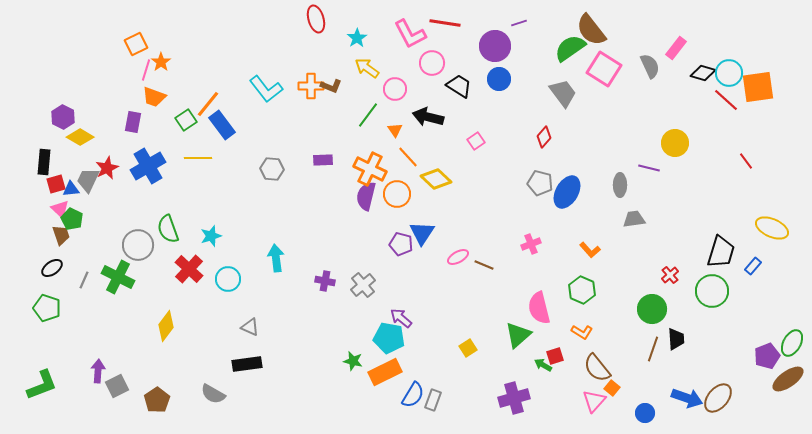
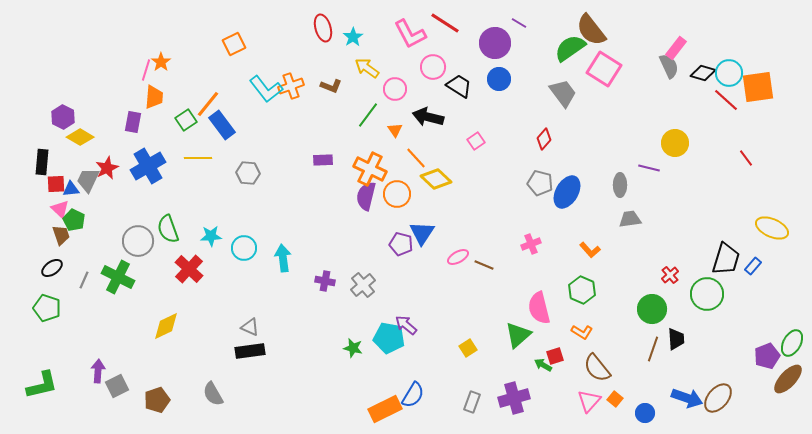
red ellipse at (316, 19): moved 7 px right, 9 px down
red line at (445, 23): rotated 24 degrees clockwise
purple line at (519, 23): rotated 49 degrees clockwise
cyan star at (357, 38): moved 4 px left, 1 px up
orange square at (136, 44): moved 98 px right
purple circle at (495, 46): moved 3 px up
pink circle at (432, 63): moved 1 px right, 4 px down
gray semicircle at (650, 66): moved 19 px right
orange cross at (311, 86): moved 20 px left; rotated 20 degrees counterclockwise
orange trapezoid at (154, 97): rotated 105 degrees counterclockwise
red diamond at (544, 137): moved 2 px down
orange line at (408, 157): moved 8 px right, 1 px down
red line at (746, 161): moved 3 px up
black rectangle at (44, 162): moved 2 px left
gray hexagon at (272, 169): moved 24 px left, 4 px down
red square at (56, 184): rotated 12 degrees clockwise
green pentagon at (72, 219): moved 2 px right, 1 px down
gray trapezoid at (634, 219): moved 4 px left
cyan star at (211, 236): rotated 15 degrees clockwise
gray circle at (138, 245): moved 4 px up
black trapezoid at (721, 252): moved 5 px right, 7 px down
cyan arrow at (276, 258): moved 7 px right
cyan circle at (228, 279): moved 16 px right, 31 px up
green circle at (712, 291): moved 5 px left, 3 px down
purple arrow at (401, 318): moved 5 px right, 7 px down
yellow diamond at (166, 326): rotated 28 degrees clockwise
green star at (353, 361): moved 13 px up
black rectangle at (247, 364): moved 3 px right, 13 px up
orange rectangle at (385, 372): moved 37 px down
brown ellipse at (788, 379): rotated 12 degrees counterclockwise
green L-shape at (42, 385): rotated 8 degrees clockwise
orange square at (612, 388): moved 3 px right, 11 px down
gray semicircle at (213, 394): rotated 30 degrees clockwise
brown pentagon at (157, 400): rotated 15 degrees clockwise
gray rectangle at (433, 400): moved 39 px right, 2 px down
pink triangle at (594, 401): moved 5 px left
